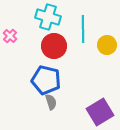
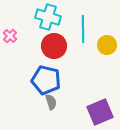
purple square: rotated 8 degrees clockwise
